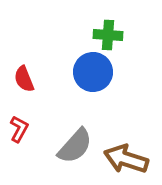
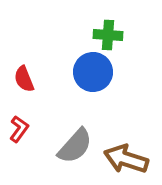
red L-shape: rotated 8 degrees clockwise
